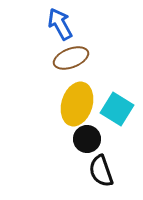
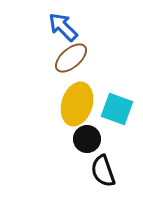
blue arrow: moved 3 px right, 3 px down; rotated 16 degrees counterclockwise
brown ellipse: rotated 20 degrees counterclockwise
cyan square: rotated 12 degrees counterclockwise
black semicircle: moved 2 px right
